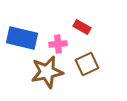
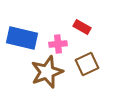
brown star: rotated 8 degrees counterclockwise
